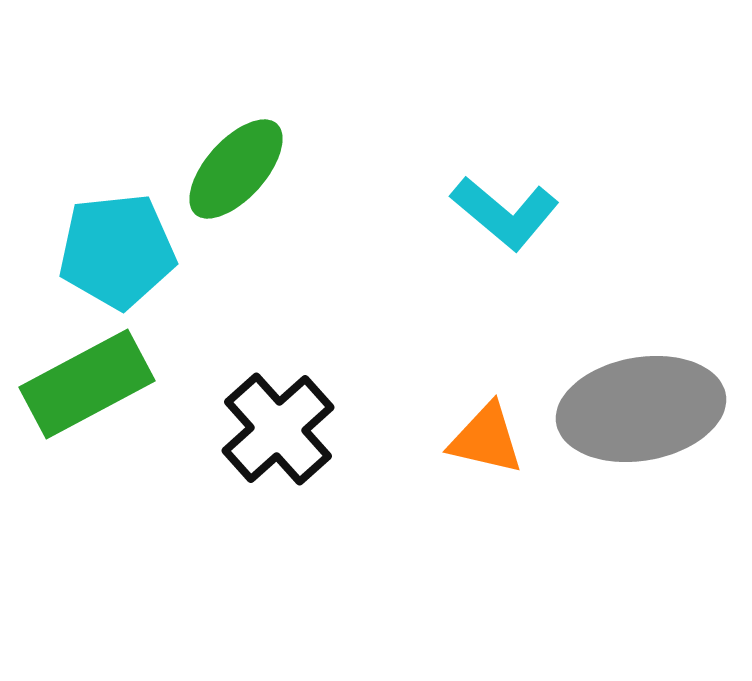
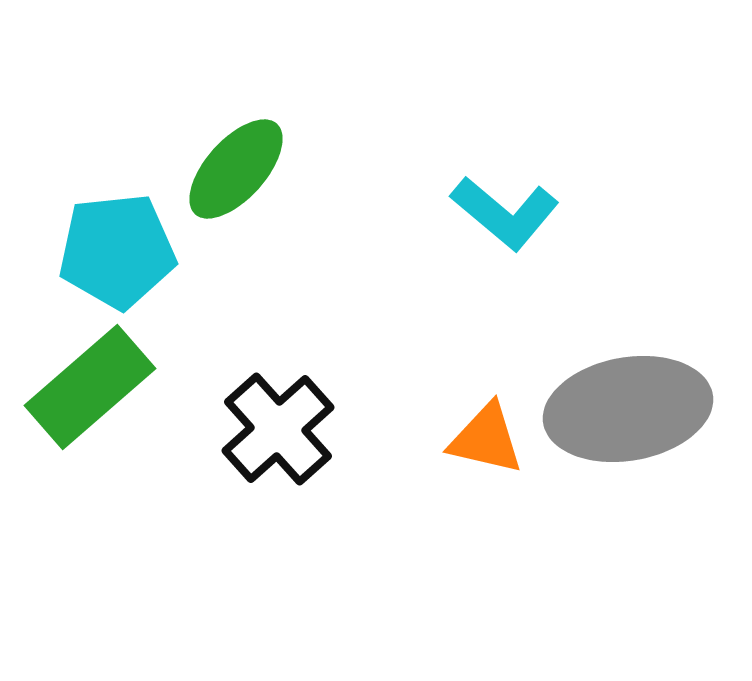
green rectangle: moved 3 px right, 3 px down; rotated 13 degrees counterclockwise
gray ellipse: moved 13 px left
